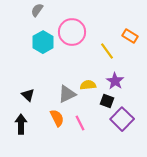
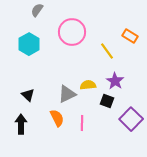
cyan hexagon: moved 14 px left, 2 px down
purple square: moved 9 px right
pink line: moved 2 px right; rotated 28 degrees clockwise
